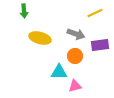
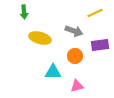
green arrow: moved 1 px down
gray arrow: moved 2 px left, 3 px up
cyan triangle: moved 6 px left
pink triangle: moved 2 px right
